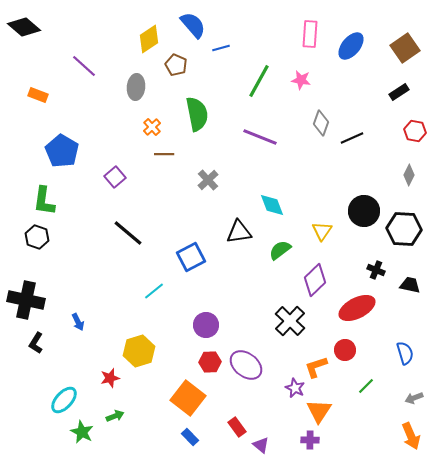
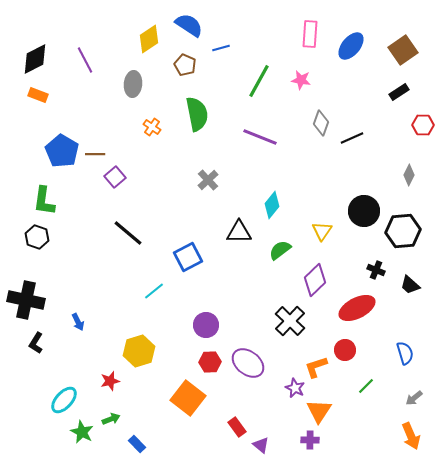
blue semicircle at (193, 25): moved 4 px left; rotated 16 degrees counterclockwise
black diamond at (24, 27): moved 11 px right, 32 px down; rotated 68 degrees counterclockwise
brown square at (405, 48): moved 2 px left, 2 px down
brown pentagon at (176, 65): moved 9 px right
purple line at (84, 66): moved 1 px right, 6 px up; rotated 20 degrees clockwise
gray ellipse at (136, 87): moved 3 px left, 3 px up
orange cross at (152, 127): rotated 12 degrees counterclockwise
red hexagon at (415, 131): moved 8 px right, 6 px up; rotated 10 degrees counterclockwise
brown line at (164, 154): moved 69 px left
cyan diamond at (272, 205): rotated 60 degrees clockwise
black hexagon at (404, 229): moved 1 px left, 2 px down; rotated 8 degrees counterclockwise
black triangle at (239, 232): rotated 8 degrees clockwise
blue square at (191, 257): moved 3 px left
black trapezoid at (410, 285): rotated 150 degrees counterclockwise
purple ellipse at (246, 365): moved 2 px right, 2 px up
red star at (110, 378): moved 3 px down
gray arrow at (414, 398): rotated 18 degrees counterclockwise
green arrow at (115, 416): moved 4 px left, 3 px down
blue rectangle at (190, 437): moved 53 px left, 7 px down
